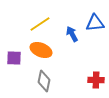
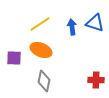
blue triangle: rotated 24 degrees clockwise
blue arrow: moved 7 px up; rotated 21 degrees clockwise
